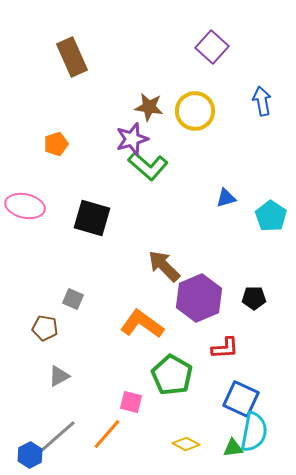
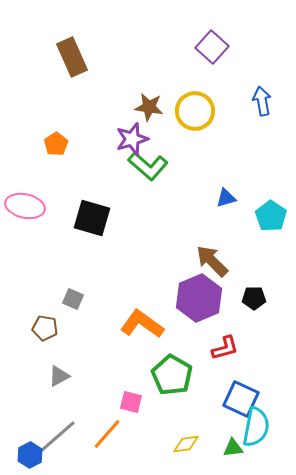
orange pentagon: rotated 15 degrees counterclockwise
brown arrow: moved 48 px right, 5 px up
red L-shape: rotated 12 degrees counterclockwise
cyan semicircle: moved 2 px right, 5 px up
yellow diamond: rotated 36 degrees counterclockwise
